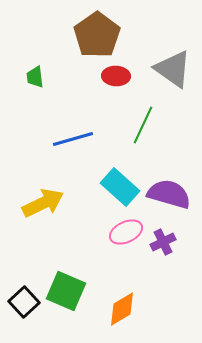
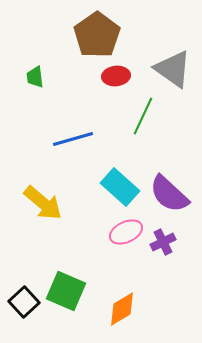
red ellipse: rotated 8 degrees counterclockwise
green line: moved 9 px up
purple semicircle: rotated 153 degrees counterclockwise
yellow arrow: rotated 66 degrees clockwise
